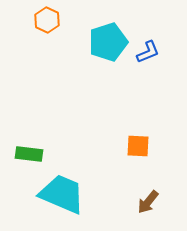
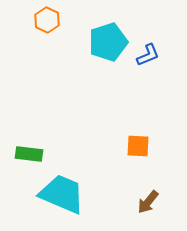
blue L-shape: moved 3 px down
